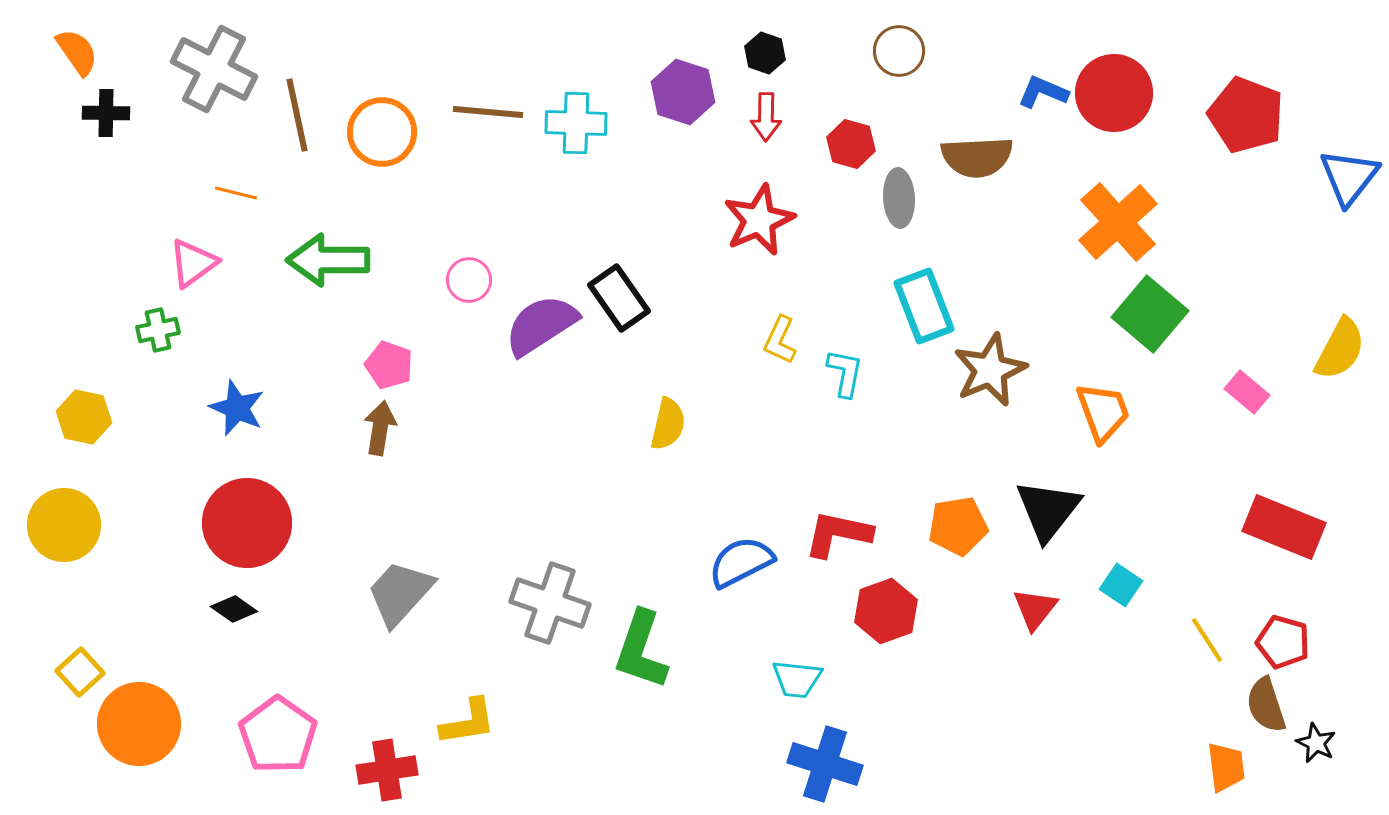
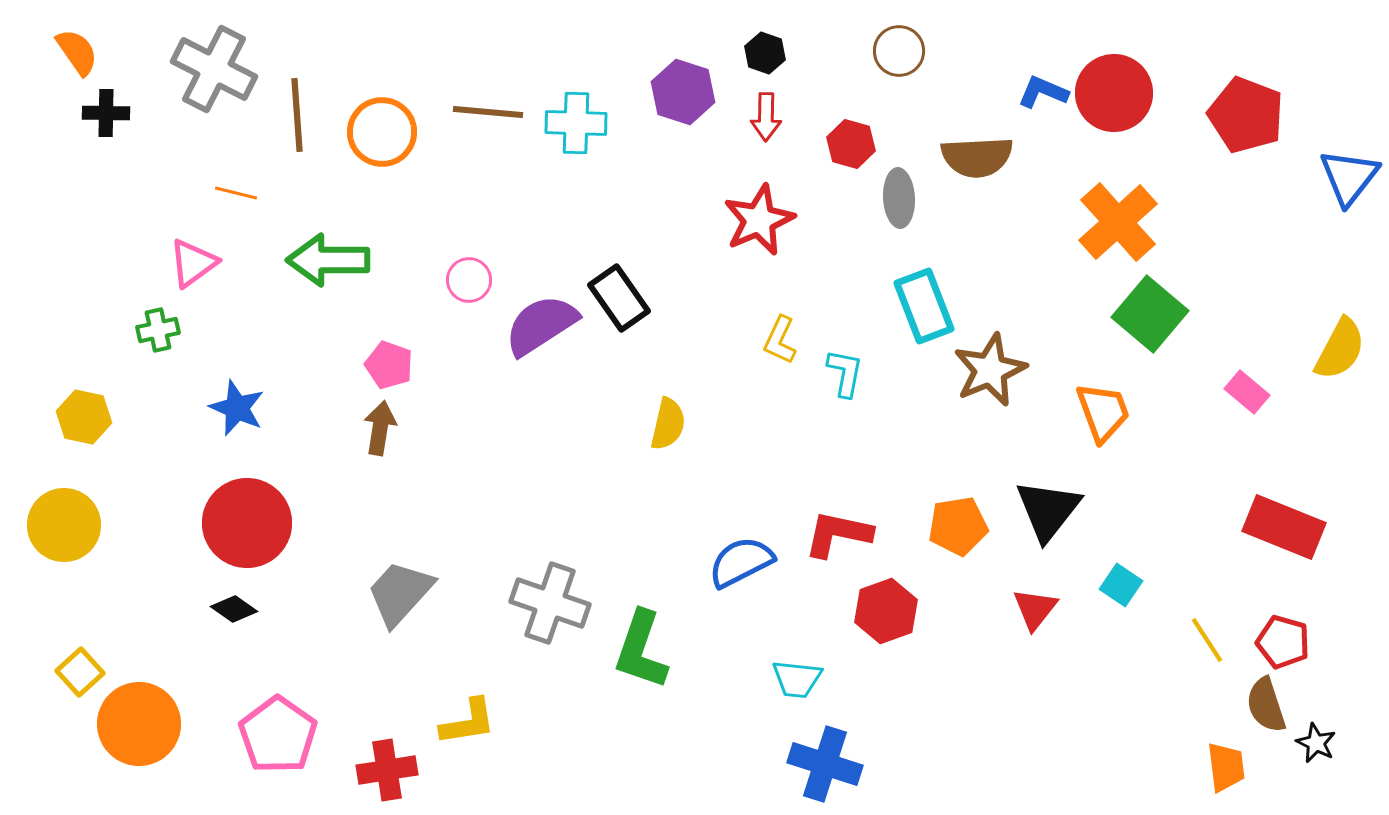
brown line at (297, 115): rotated 8 degrees clockwise
